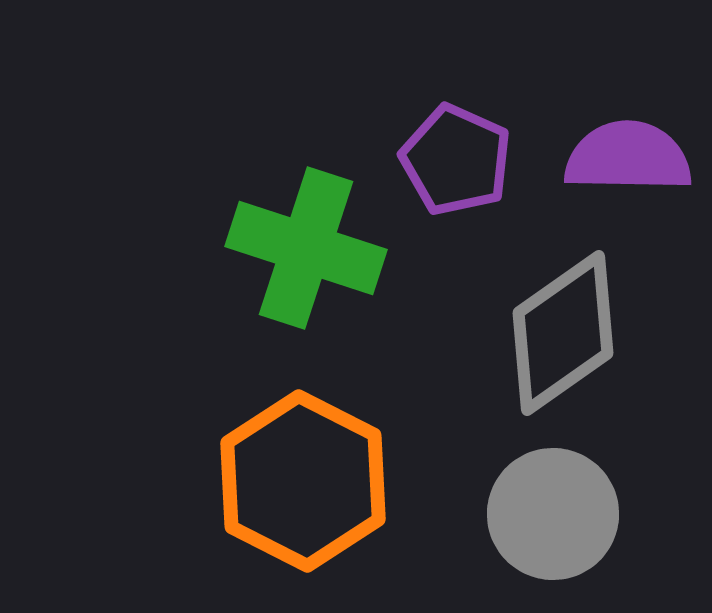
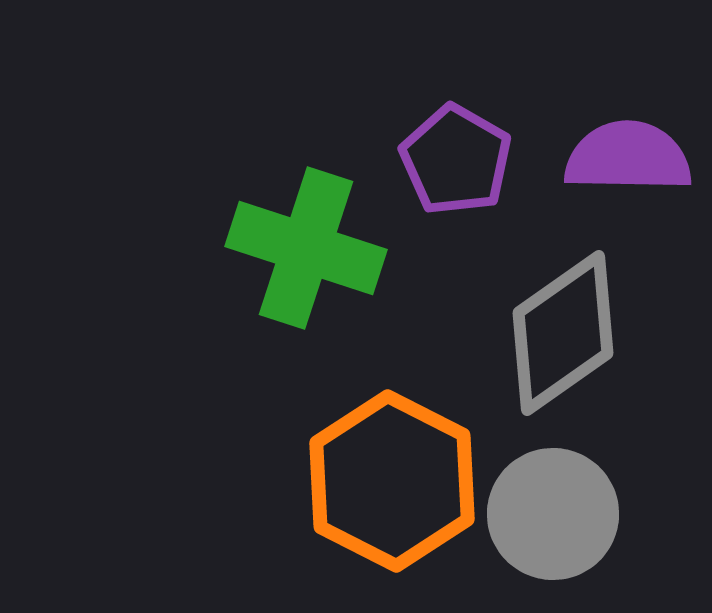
purple pentagon: rotated 6 degrees clockwise
orange hexagon: moved 89 px right
